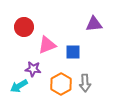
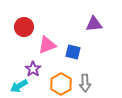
blue square: rotated 14 degrees clockwise
purple star: rotated 28 degrees clockwise
